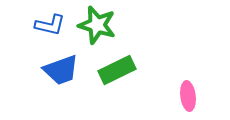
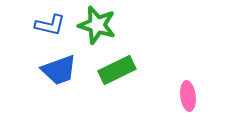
blue trapezoid: moved 2 px left
